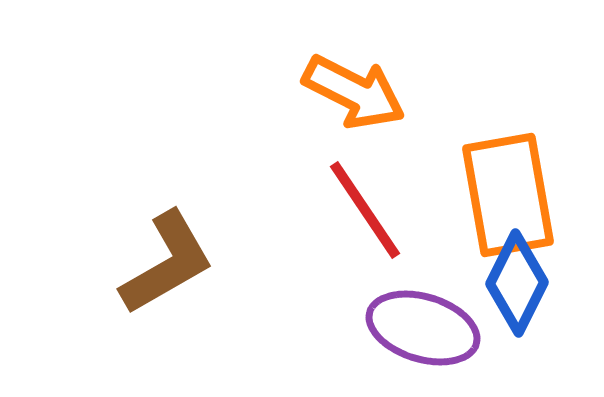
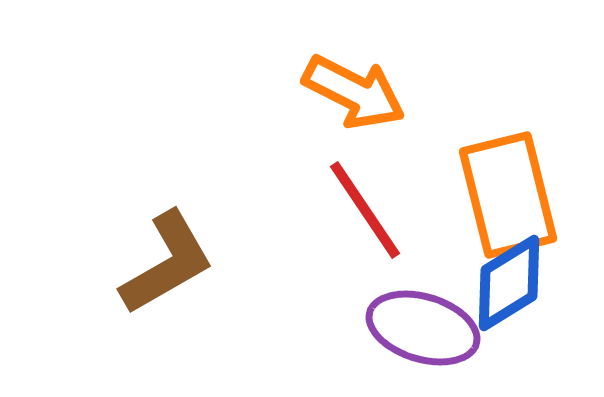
orange rectangle: rotated 4 degrees counterclockwise
blue diamond: moved 8 px left; rotated 32 degrees clockwise
